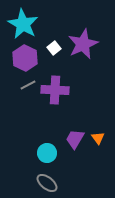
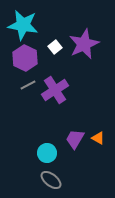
cyan star: moved 1 px down; rotated 20 degrees counterclockwise
purple star: moved 1 px right
white square: moved 1 px right, 1 px up
purple cross: rotated 36 degrees counterclockwise
orange triangle: rotated 24 degrees counterclockwise
gray ellipse: moved 4 px right, 3 px up
